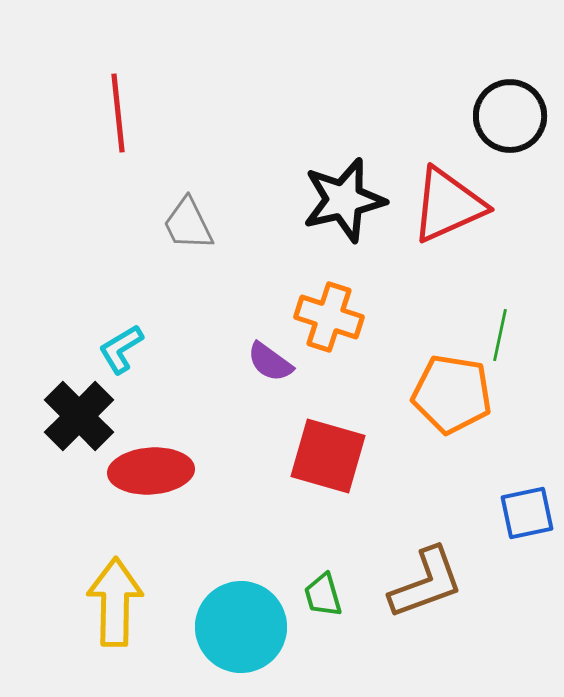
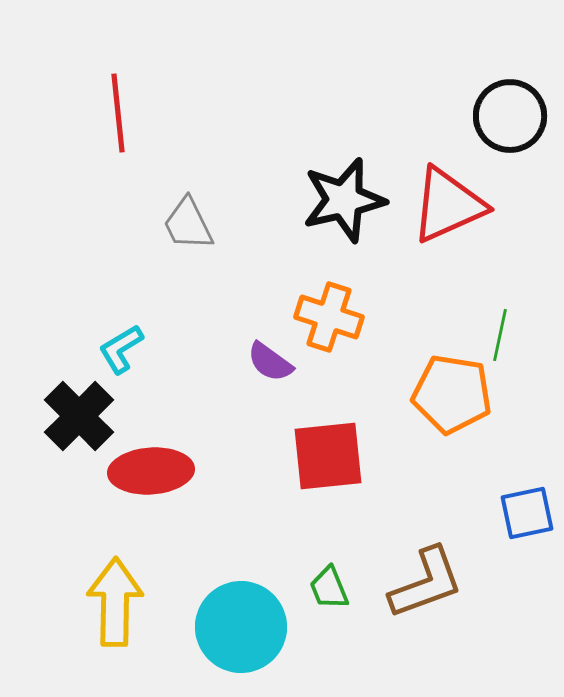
red square: rotated 22 degrees counterclockwise
green trapezoid: moved 6 px right, 7 px up; rotated 6 degrees counterclockwise
